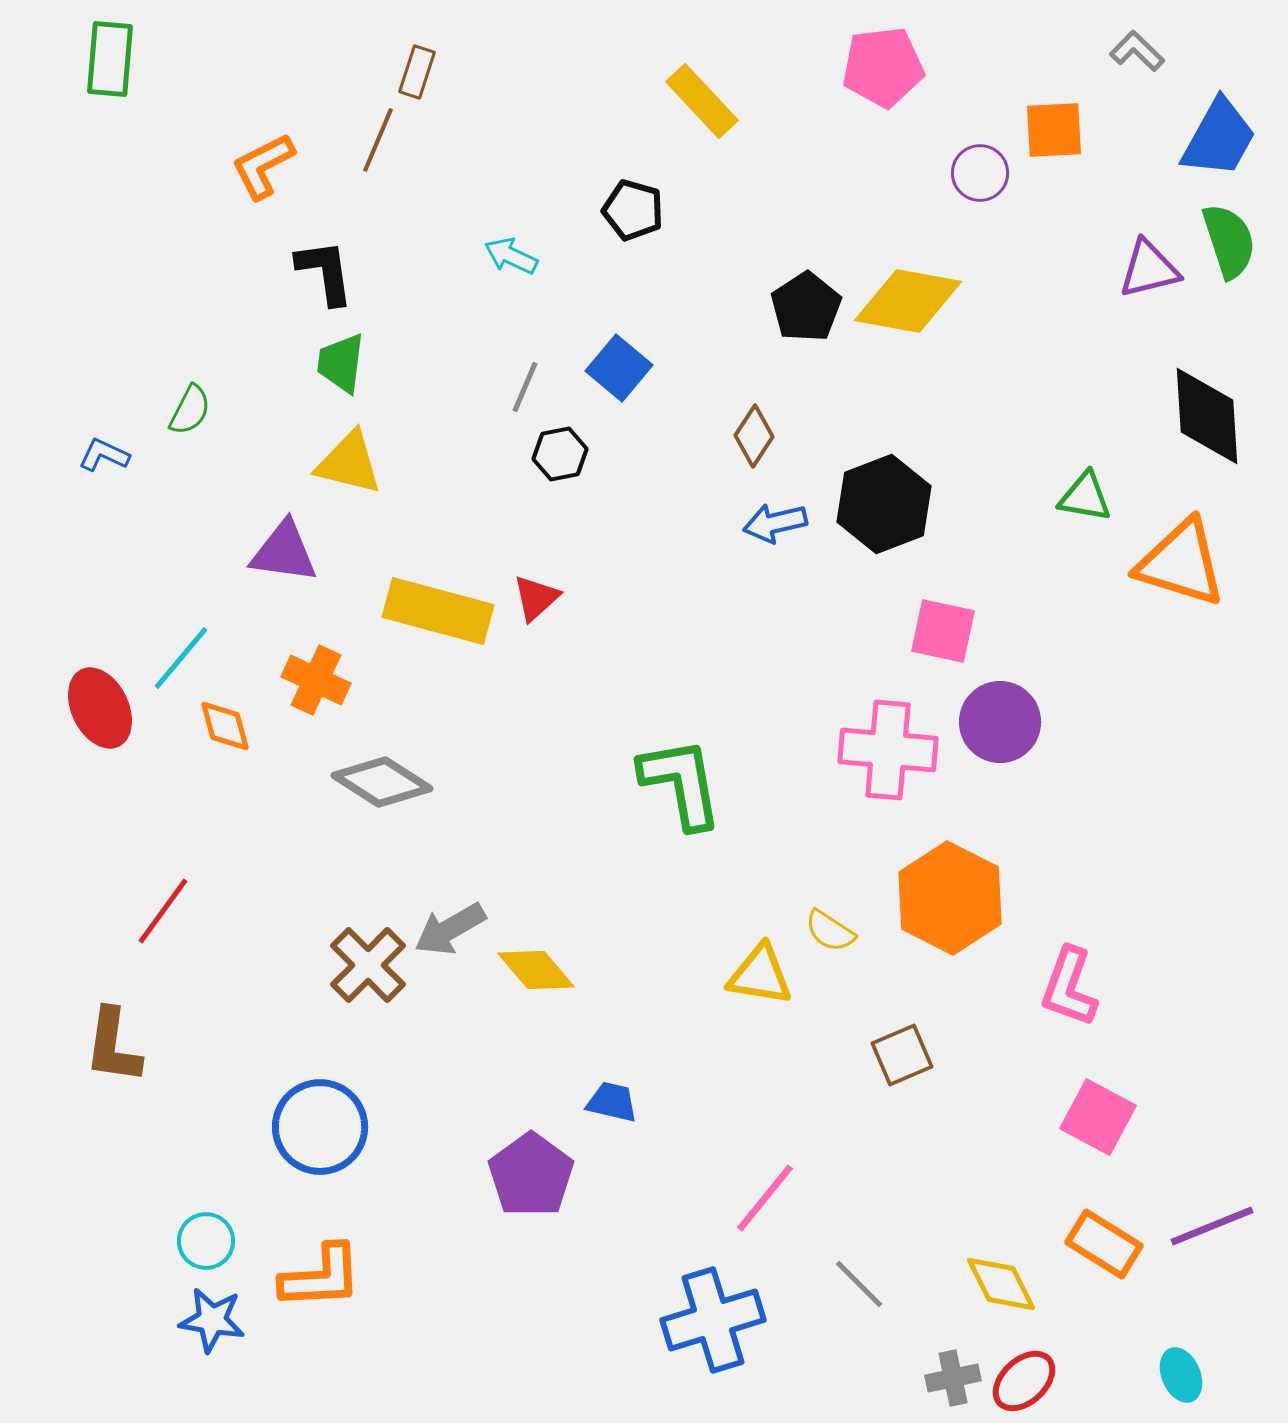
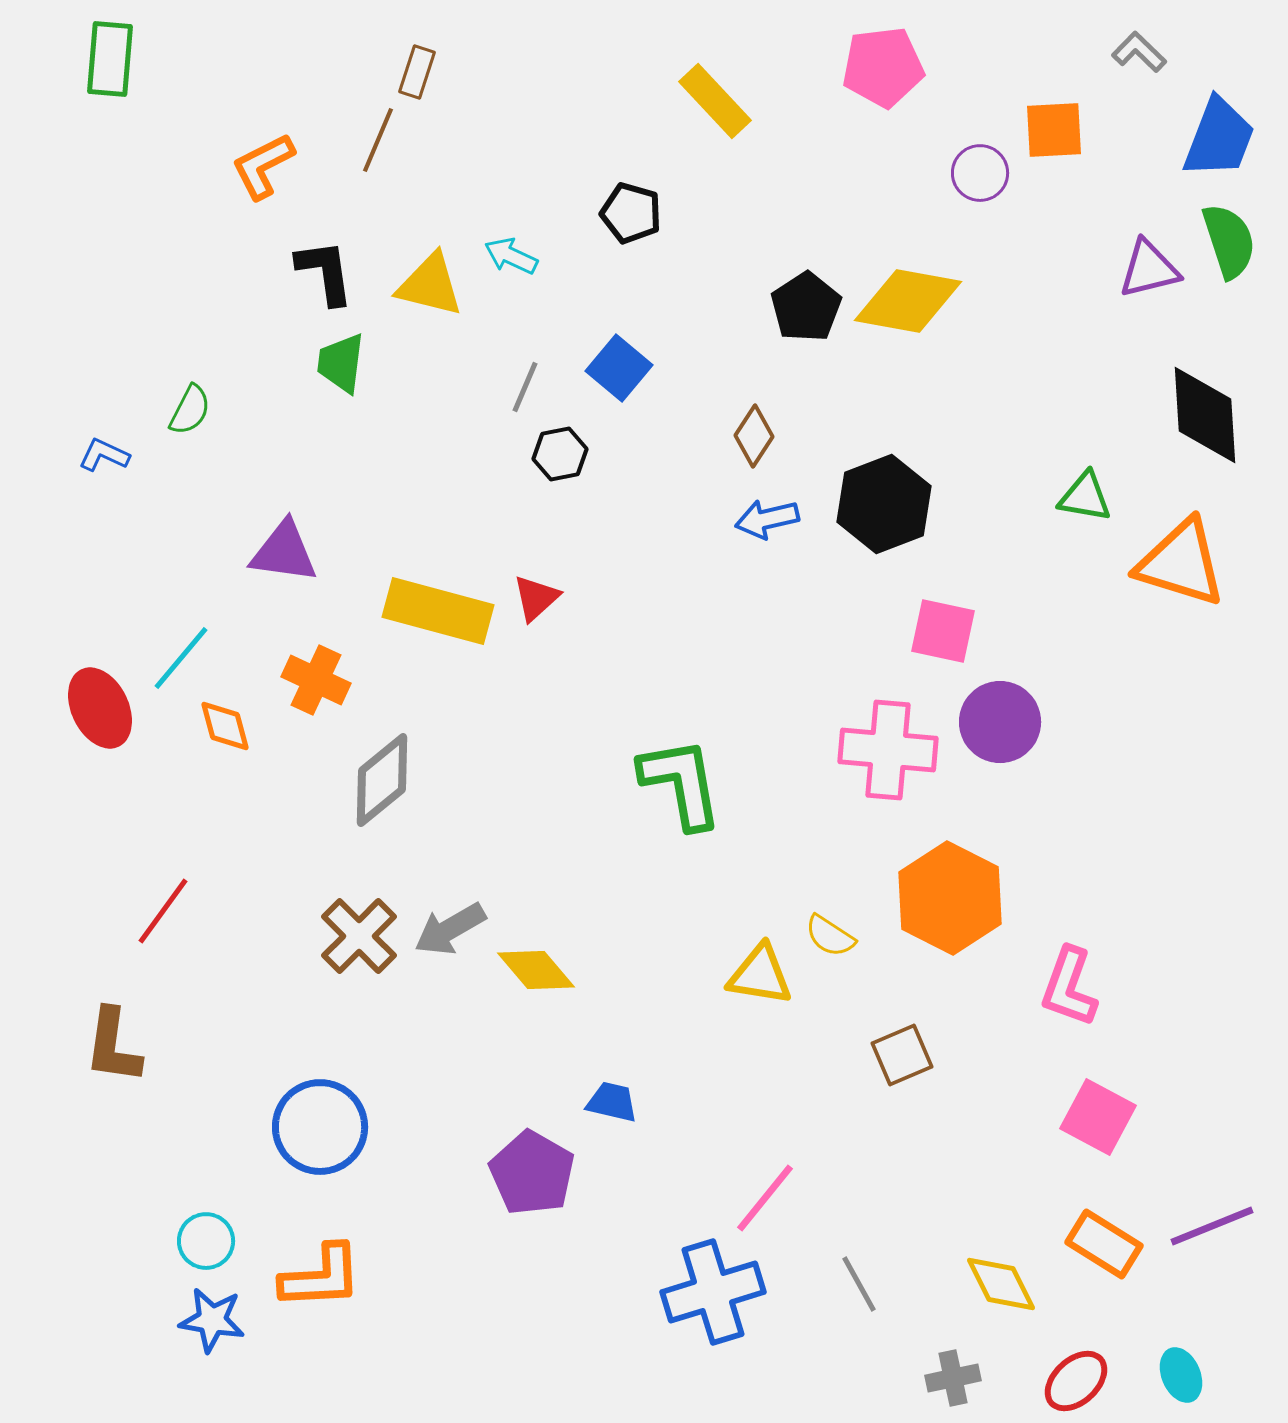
gray L-shape at (1137, 51): moved 2 px right, 1 px down
yellow rectangle at (702, 101): moved 13 px right
blue trapezoid at (1219, 138): rotated 8 degrees counterclockwise
black pentagon at (633, 210): moved 2 px left, 3 px down
black diamond at (1207, 416): moved 2 px left, 1 px up
yellow triangle at (349, 463): moved 81 px right, 178 px up
blue arrow at (775, 523): moved 8 px left, 4 px up
gray diamond at (382, 782): moved 2 px up; rotated 72 degrees counterclockwise
yellow semicircle at (830, 931): moved 5 px down
brown cross at (368, 965): moved 9 px left, 29 px up
purple pentagon at (531, 1175): moved 1 px right, 2 px up; rotated 6 degrees counterclockwise
gray line at (859, 1284): rotated 16 degrees clockwise
blue cross at (713, 1320): moved 28 px up
red ellipse at (1024, 1381): moved 52 px right
